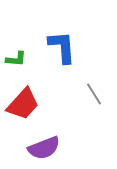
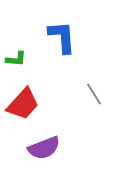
blue L-shape: moved 10 px up
